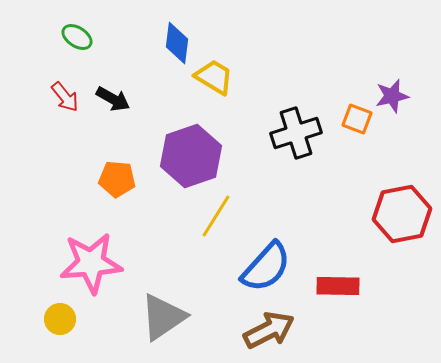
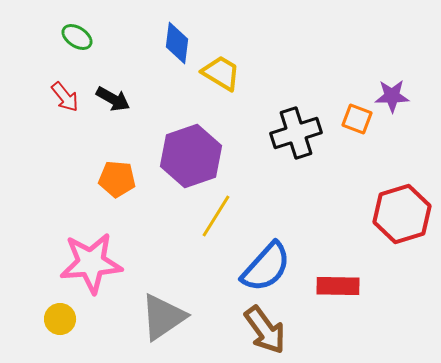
yellow trapezoid: moved 7 px right, 4 px up
purple star: rotated 12 degrees clockwise
red hexagon: rotated 6 degrees counterclockwise
brown arrow: moved 4 px left; rotated 81 degrees clockwise
